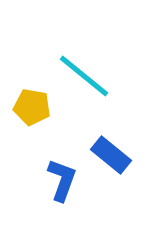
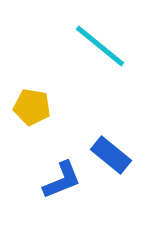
cyan line: moved 16 px right, 30 px up
blue L-shape: rotated 48 degrees clockwise
